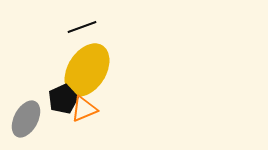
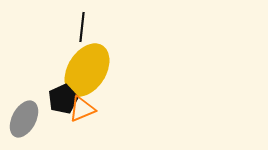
black line: rotated 64 degrees counterclockwise
orange triangle: moved 2 px left
gray ellipse: moved 2 px left
